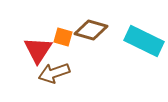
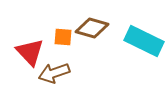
brown diamond: moved 1 px right, 2 px up
orange square: rotated 12 degrees counterclockwise
red triangle: moved 8 px left, 2 px down; rotated 16 degrees counterclockwise
